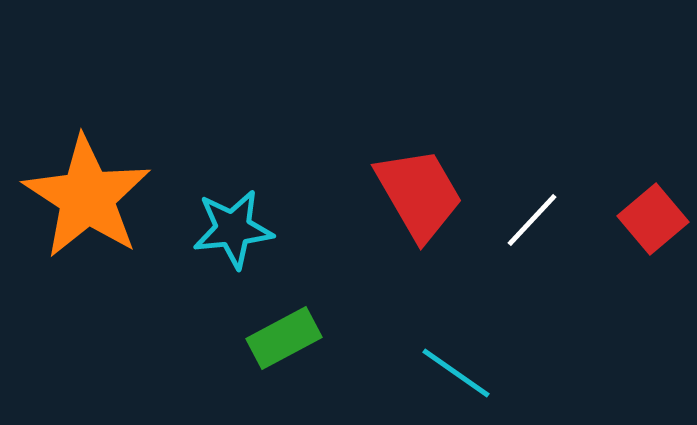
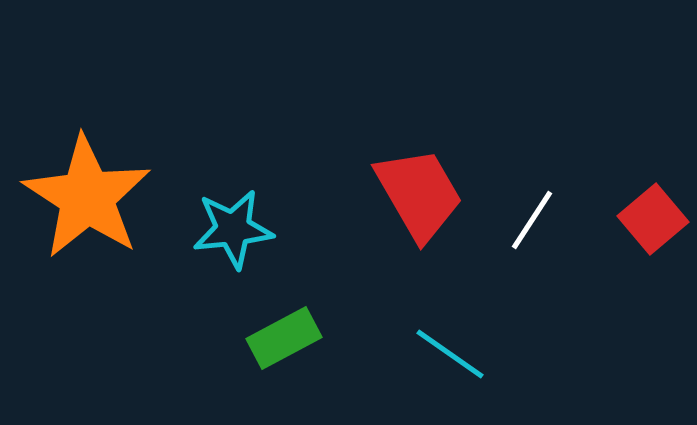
white line: rotated 10 degrees counterclockwise
cyan line: moved 6 px left, 19 px up
